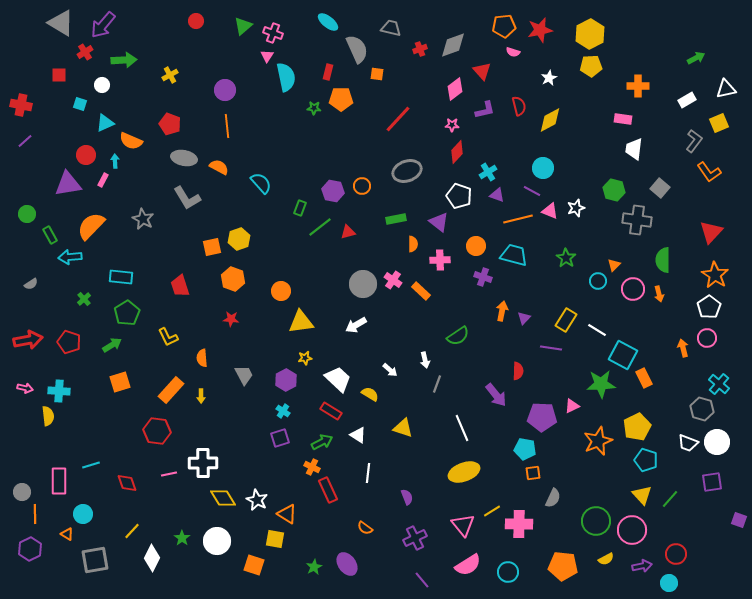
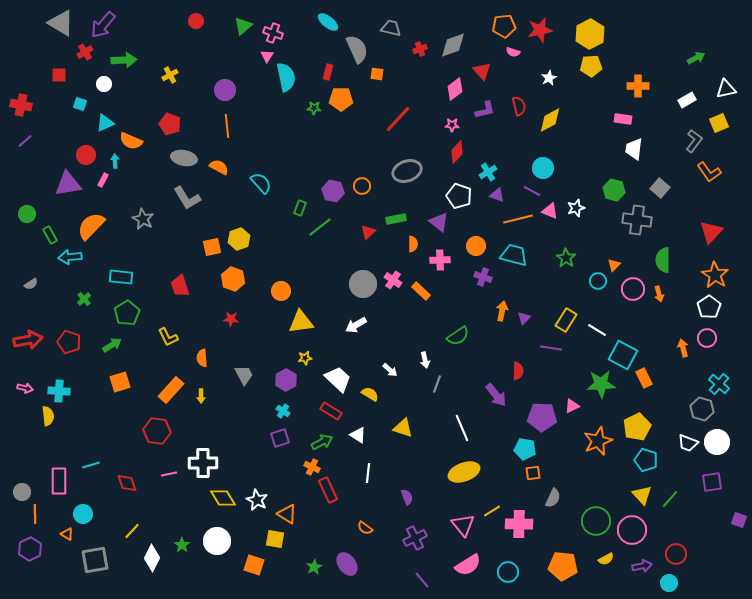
white circle at (102, 85): moved 2 px right, 1 px up
red triangle at (348, 232): moved 20 px right; rotated 28 degrees counterclockwise
green star at (182, 538): moved 7 px down
